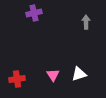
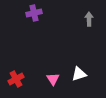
gray arrow: moved 3 px right, 3 px up
pink triangle: moved 4 px down
red cross: moved 1 px left; rotated 21 degrees counterclockwise
